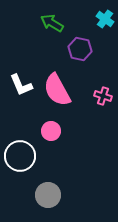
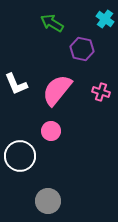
purple hexagon: moved 2 px right
white L-shape: moved 5 px left, 1 px up
pink semicircle: rotated 68 degrees clockwise
pink cross: moved 2 px left, 4 px up
gray circle: moved 6 px down
